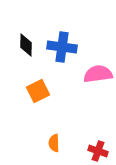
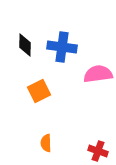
black diamond: moved 1 px left
orange square: moved 1 px right
orange semicircle: moved 8 px left
